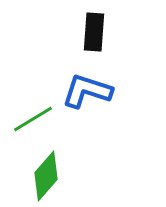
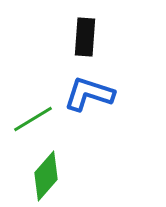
black rectangle: moved 9 px left, 5 px down
blue L-shape: moved 2 px right, 3 px down
